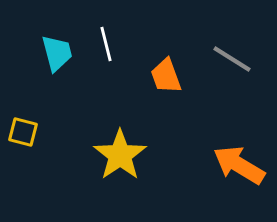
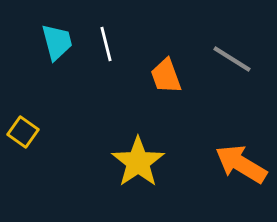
cyan trapezoid: moved 11 px up
yellow square: rotated 20 degrees clockwise
yellow star: moved 18 px right, 7 px down
orange arrow: moved 2 px right, 1 px up
